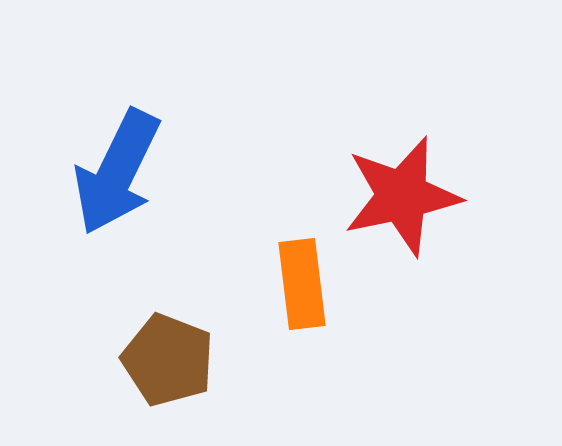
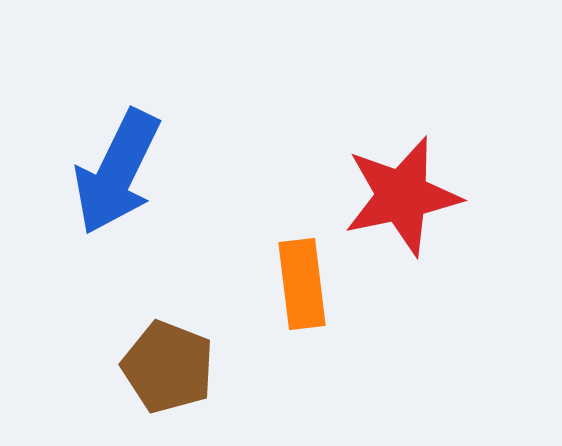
brown pentagon: moved 7 px down
